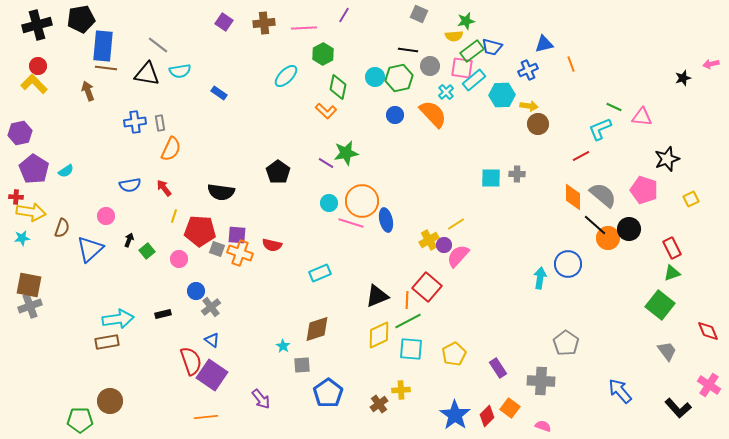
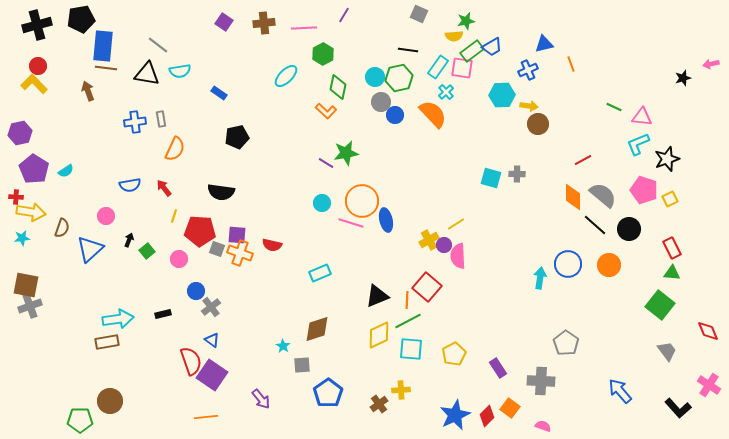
blue trapezoid at (492, 47): rotated 45 degrees counterclockwise
gray circle at (430, 66): moved 49 px left, 36 px down
cyan rectangle at (474, 80): moved 36 px left, 13 px up; rotated 15 degrees counterclockwise
gray rectangle at (160, 123): moved 1 px right, 4 px up
cyan L-shape at (600, 129): moved 38 px right, 15 px down
orange semicircle at (171, 149): moved 4 px right
red line at (581, 156): moved 2 px right, 4 px down
black pentagon at (278, 172): moved 41 px left, 35 px up; rotated 25 degrees clockwise
cyan square at (491, 178): rotated 15 degrees clockwise
yellow square at (691, 199): moved 21 px left
cyan circle at (329, 203): moved 7 px left
orange circle at (608, 238): moved 1 px right, 27 px down
pink semicircle at (458, 256): rotated 45 degrees counterclockwise
green triangle at (672, 273): rotated 24 degrees clockwise
brown square at (29, 285): moved 3 px left
blue star at (455, 415): rotated 12 degrees clockwise
